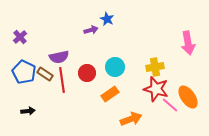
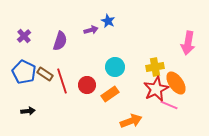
blue star: moved 1 px right, 2 px down
purple cross: moved 4 px right, 1 px up
pink arrow: rotated 20 degrees clockwise
purple semicircle: moved 1 px right, 16 px up; rotated 60 degrees counterclockwise
red circle: moved 12 px down
red line: moved 1 px down; rotated 10 degrees counterclockwise
red star: rotated 30 degrees clockwise
orange ellipse: moved 12 px left, 14 px up
pink line: moved 1 px left; rotated 18 degrees counterclockwise
orange arrow: moved 2 px down
